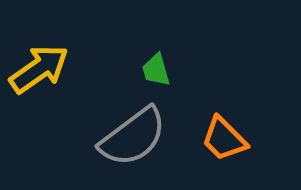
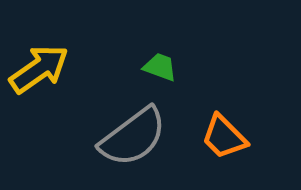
green trapezoid: moved 4 px right, 3 px up; rotated 126 degrees clockwise
orange trapezoid: moved 2 px up
